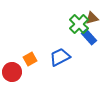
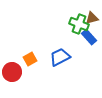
green cross: rotated 24 degrees counterclockwise
